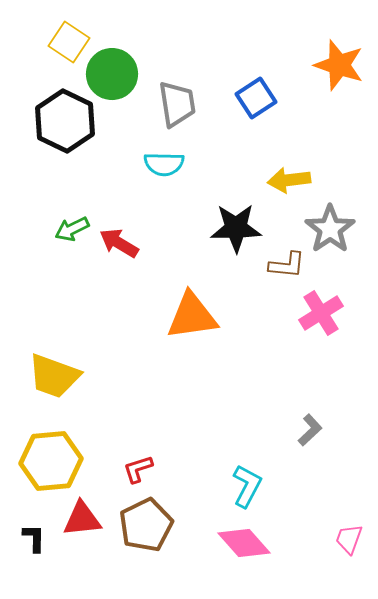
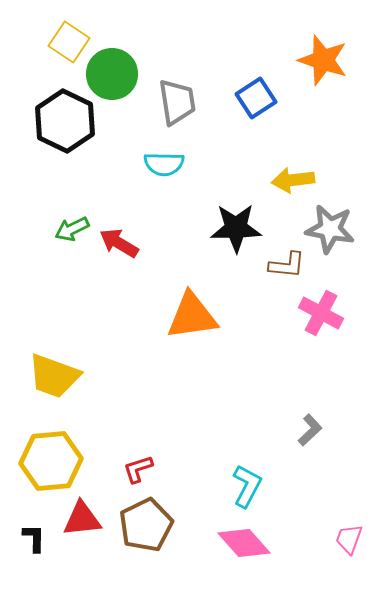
orange star: moved 16 px left, 5 px up
gray trapezoid: moved 2 px up
yellow arrow: moved 4 px right
gray star: rotated 27 degrees counterclockwise
pink cross: rotated 30 degrees counterclockwise
